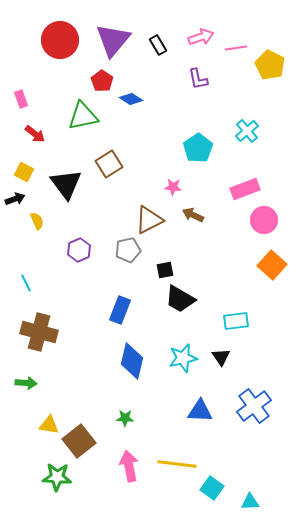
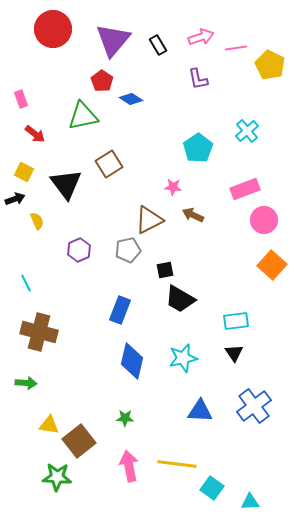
red circle at (60, 40): moved 7 px left, 11 px up
black triangle at (221, 357): moved 13 px right, 4 px up
